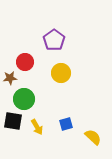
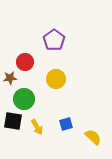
yellow circle: moved 5 px left, 6 px down
